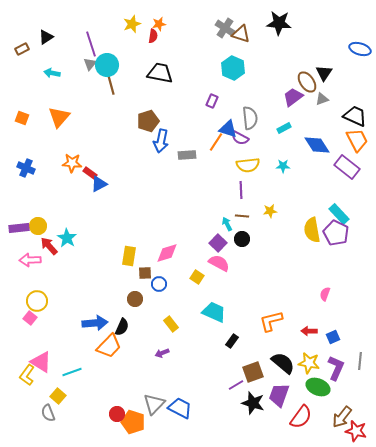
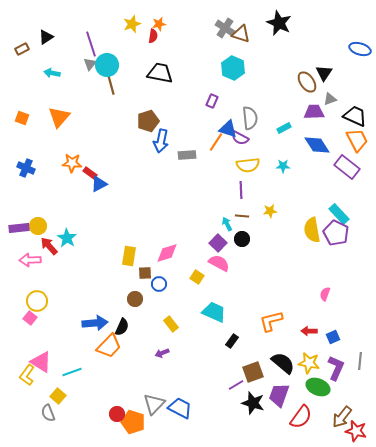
black star at (279, 23): rotated 20 degrees clockwise
purple trapezoid at (293, 97): moved 21 px right, 15 px down; rotated 35 degrees clockwise
gray triangle at (322, 99): moved 8 px right
